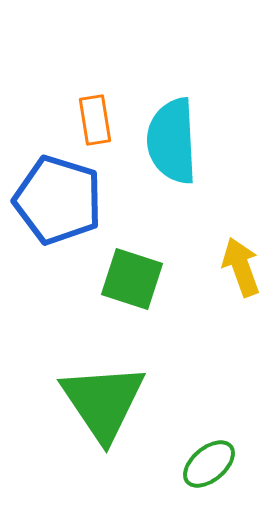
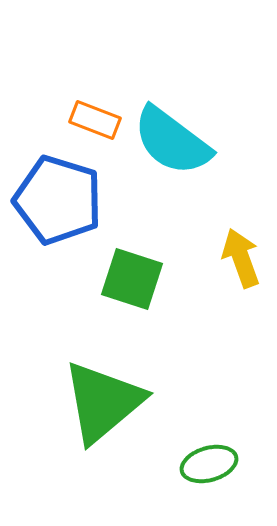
orange rectangle: rotated 60 degrees counterclockwise
cyan semicircle: rotated 50 degrees counterclockwise
yellow arrow: moved 9 px up
green triangle: rotated 24 degrees clockwise
green ellipse: rotated 24 degrees clockwise
